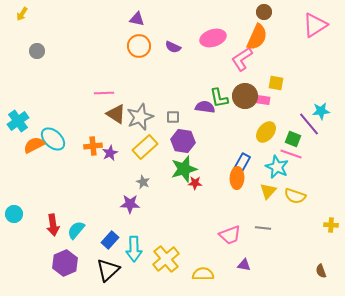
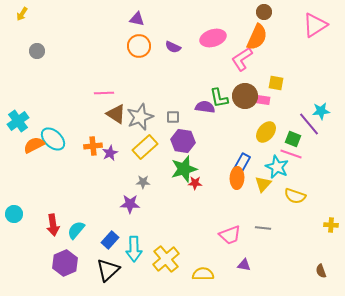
gray star at (143, 182): rotated 24 degrees counterclockwise
yellow triangle at (268, 191): moved 5 px left, 7 px up
